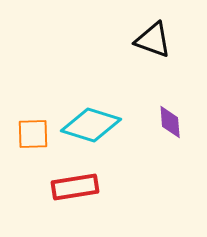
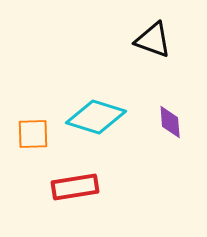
cyan diamond: moved 5 px right, 8 px up
